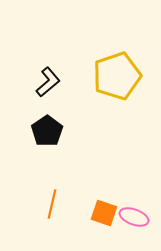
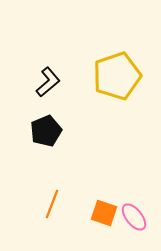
black pentagon: moved 1 px left; rotated 12 degrees clockwise
orange line: rotated 8 degrees clockwise
pink ellipse: rotated 32 degrees clockwise
